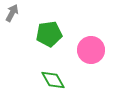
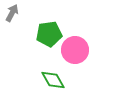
pink circle: moved 16 px left
